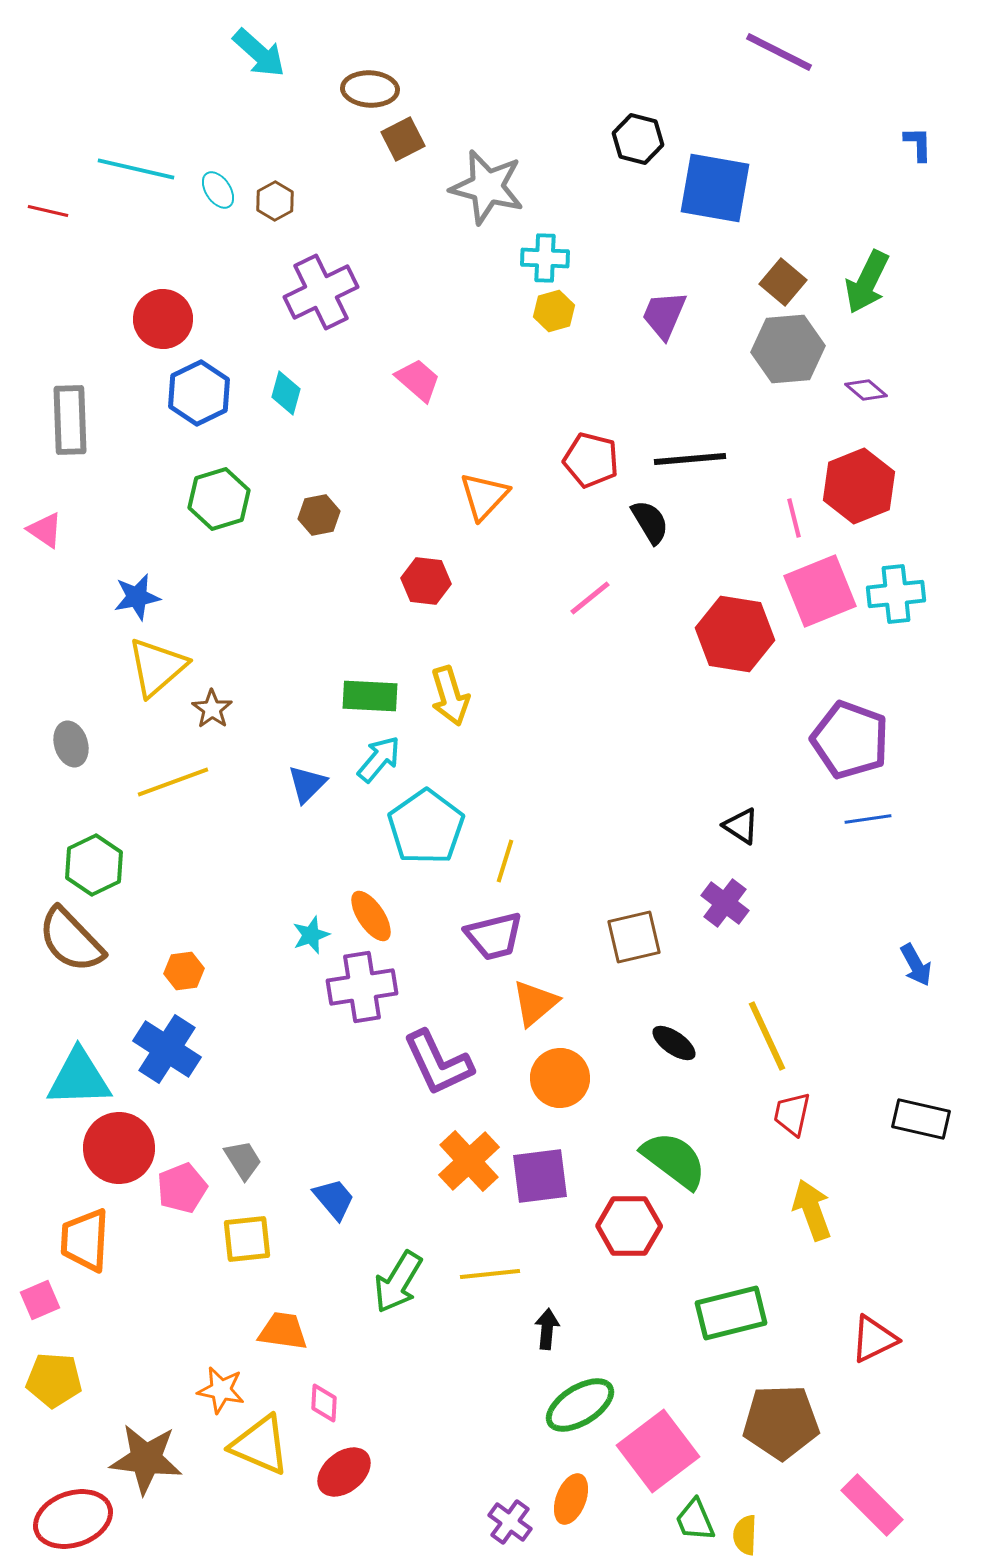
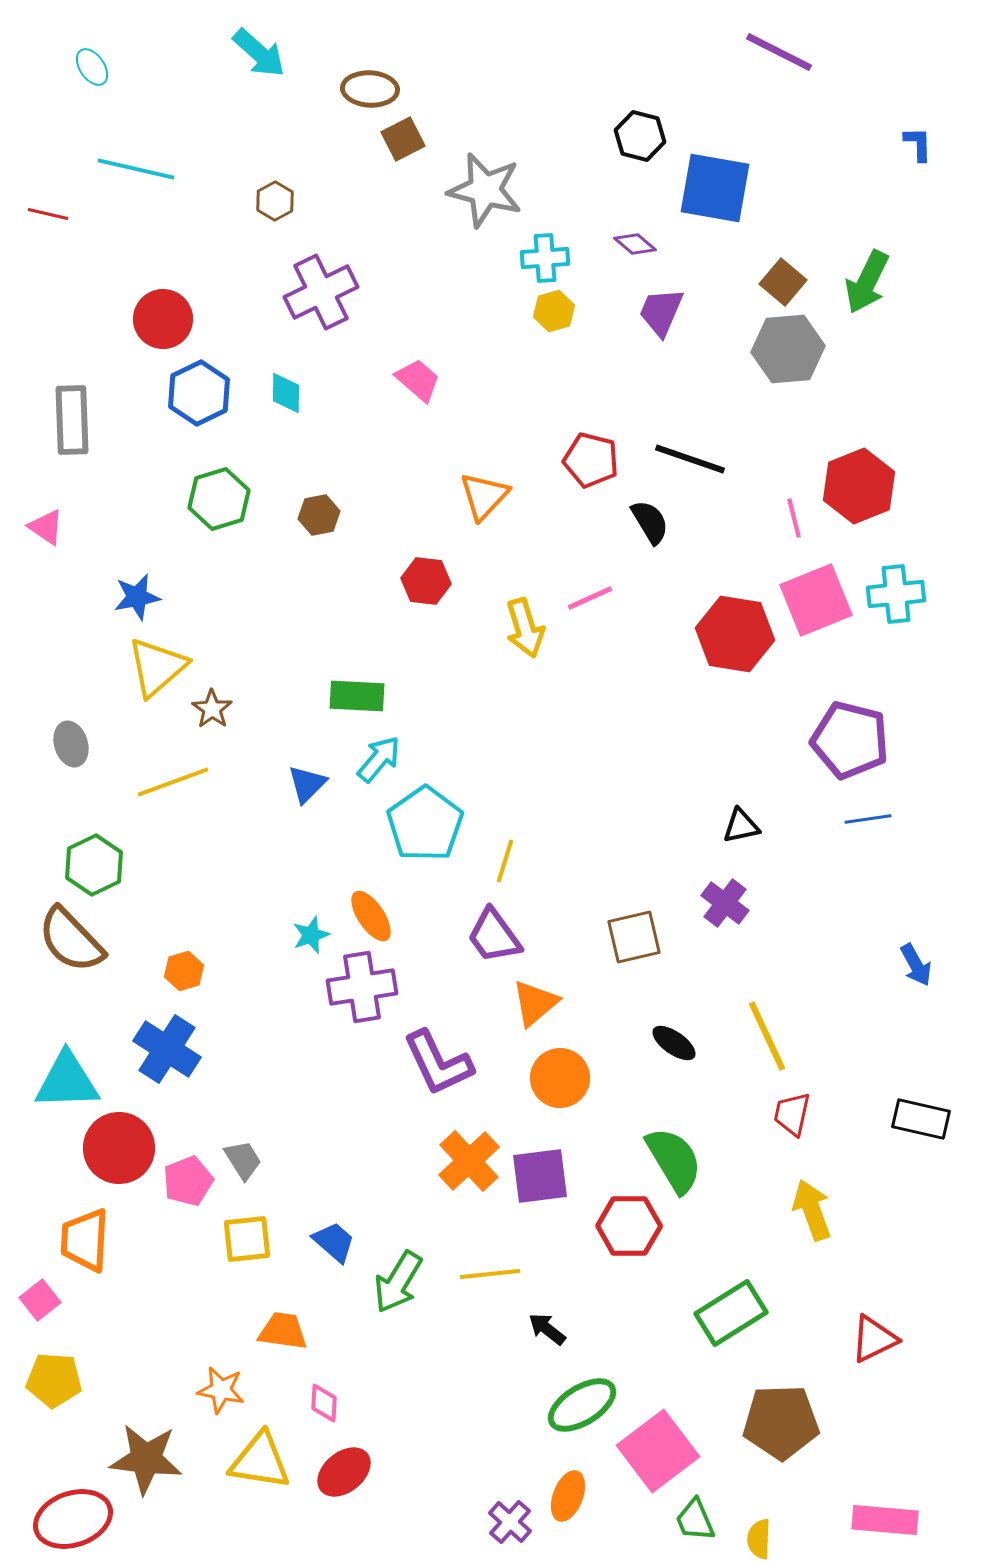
black hexagon at (638, 139): moved 2 px right, 3 px up
gray star at (487, 187): moved 2 px left, 3 px down
cyan ellipse at (218, 190): moved 126 px left, 123 px up
red line at (48, 211): moved 3 px down
cyan cross at (545, 258): rotated 6 degrees counterclockwise
purple trapezoid at (664, 315): moved 3 px left, 3 px up
purple diamond at (866, 390): moved 231 px left, 146 px up
cyan diamond at (286, 393): rotated 15 degrees counterclockwise
gray rectangle at (70, 420): moved 2 px right
black line at (690, 459): rotated 24 degrees clockwise
pink triangle at (45, 530): moved 1 px right, 3 px up
pink square at (820, 591): moved 4 px left, 9 px down
pink line at (590, 598): rotated 15 degrees clockwise
green rectangle at (370, 696): moved 13 px left
yellow arrow at (450, 696): moved 75 px right, 68 px up
purple pentagon at (850, 740): rotated 6 degrees counterclockwise
black triangle at (741, 826): rotated 45 degrees counterclockwise
cyan pentagon at (426, 827): moved 1 px left, 3 px up
purple trapezoid at (494, 936): rotated 68 degrees clockwise
orange hexagon at (184, 971): rotated 9 degrees counterclockwise
cyan triangle at (79, 1078): moved 12 px left, 3 px down
green semicircle at (674, 1160): rotated 22 degrees clockwise
pink pentagon at (182, 1188): moved 6 px right, 7 px up
blue trapezoid at (334, 1199): moved 43 px down; rotated 9 degrees counterclockwise
pink square at (40, 1300): rotated 15 degrees counterclockwise
green rectangle at (731, 1313): rotated 18 degrees counterclockwise
black arrow at (547, 1329): rotated 57 degrees counterclockwise
green ellipse at (580, 1405): moved 2 px right
yellow triangle at (260, 1445): moved 16 px down; rotated 14 degrees counterclockwise
orange ellipse at (571, 1499): moved 3 px left, 3 px up
pink rectangle at (872, 1505): moved 13 px right, 15 px down; rotated 40 degrees counterclockwise
purple cross at (510, 1522): rotated 6 degrees clockwise
yellow semicircle at (745, 1535): moved 14 px right, 4 px down
